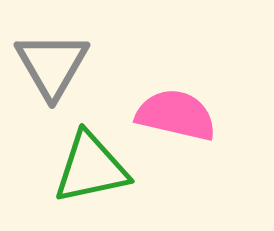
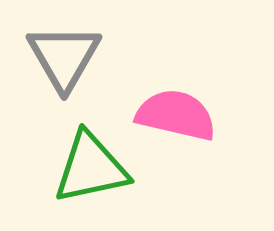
gray triangle: moved 12 px right, 8 px up
